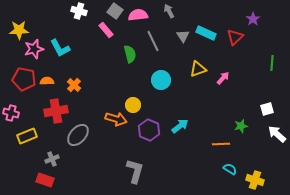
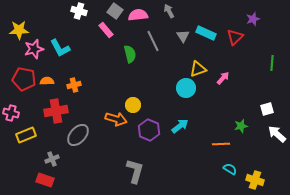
purple star: rotated 16 degrees clockwise
cyan circle: moved 25 px right, 8 px down
orange cross: rotated 32 degrees clockwise
yellow rectangle: moved 1 px left, 1 px up
